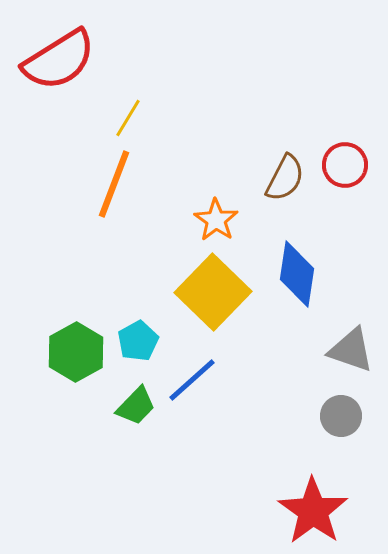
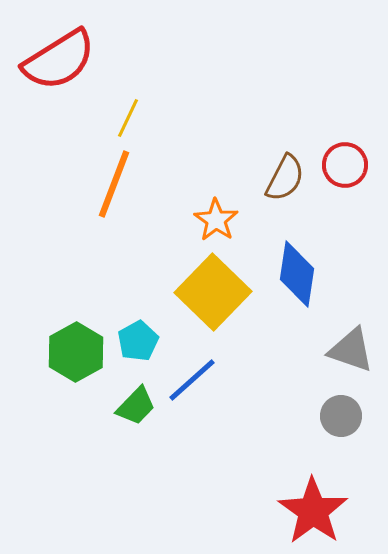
yellow line: rotated 6 degrees counterclockwise
